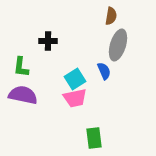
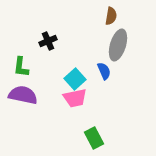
black cross: rotated 24 degrees counterclockwise
cyan square: rotated 10 degrees counterclockwise
green rectangle: rotated 20 degrees counterclockwise
